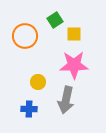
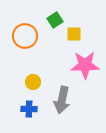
pink star: moved 11 px right
yellow circle: moved 5 px left
gray arrow: moved 4 px left
